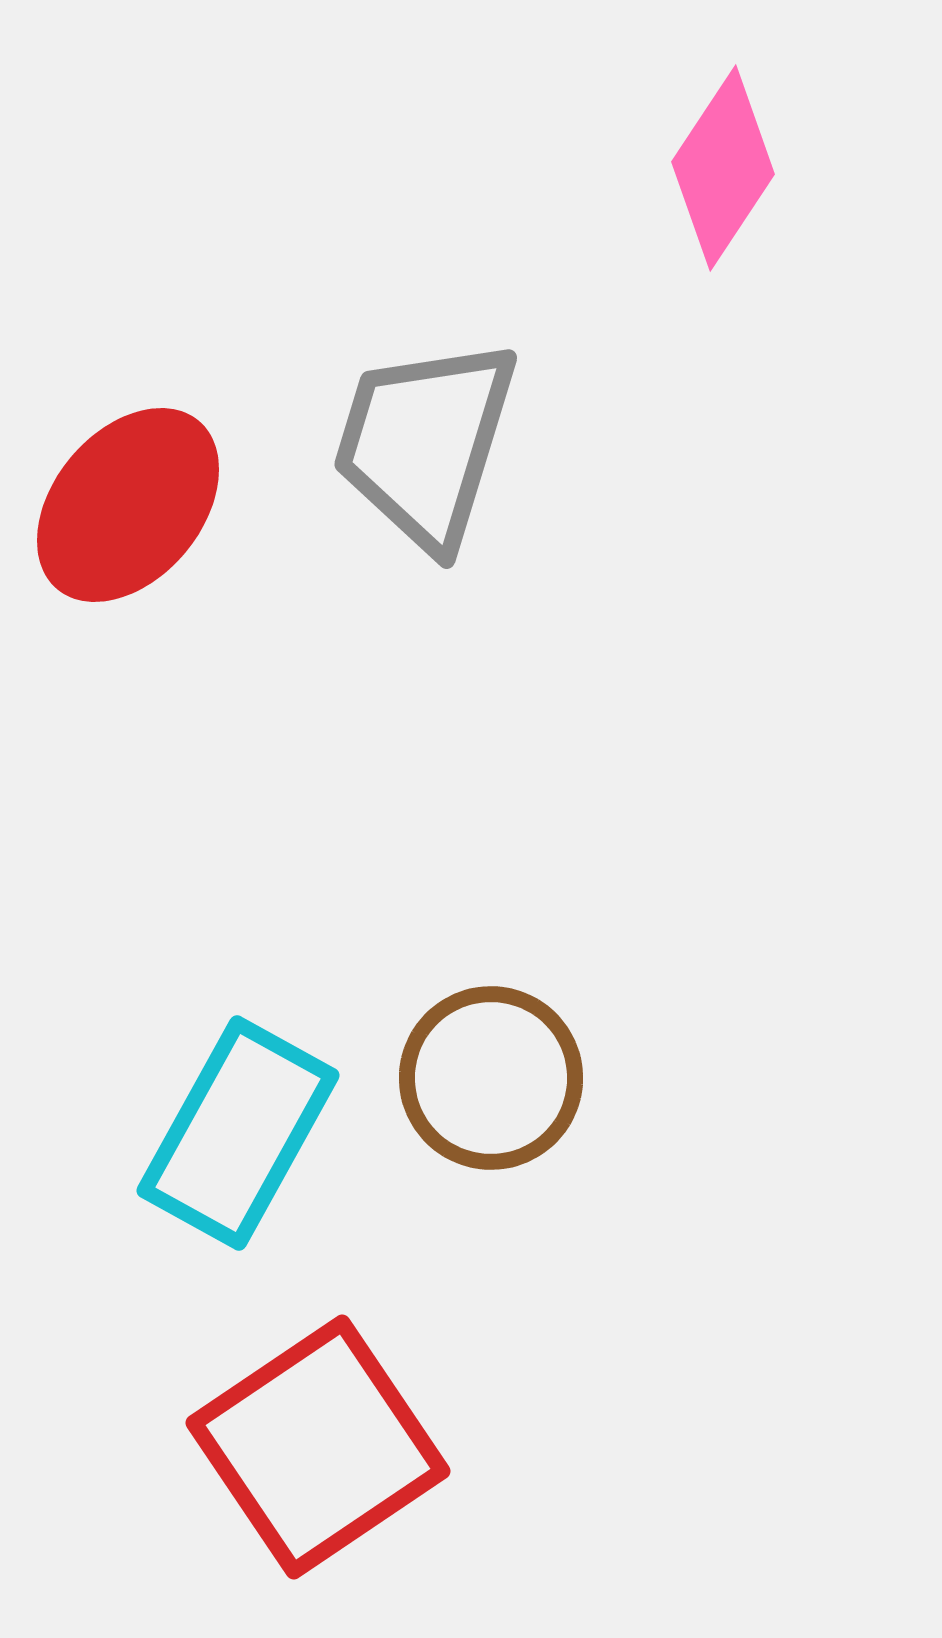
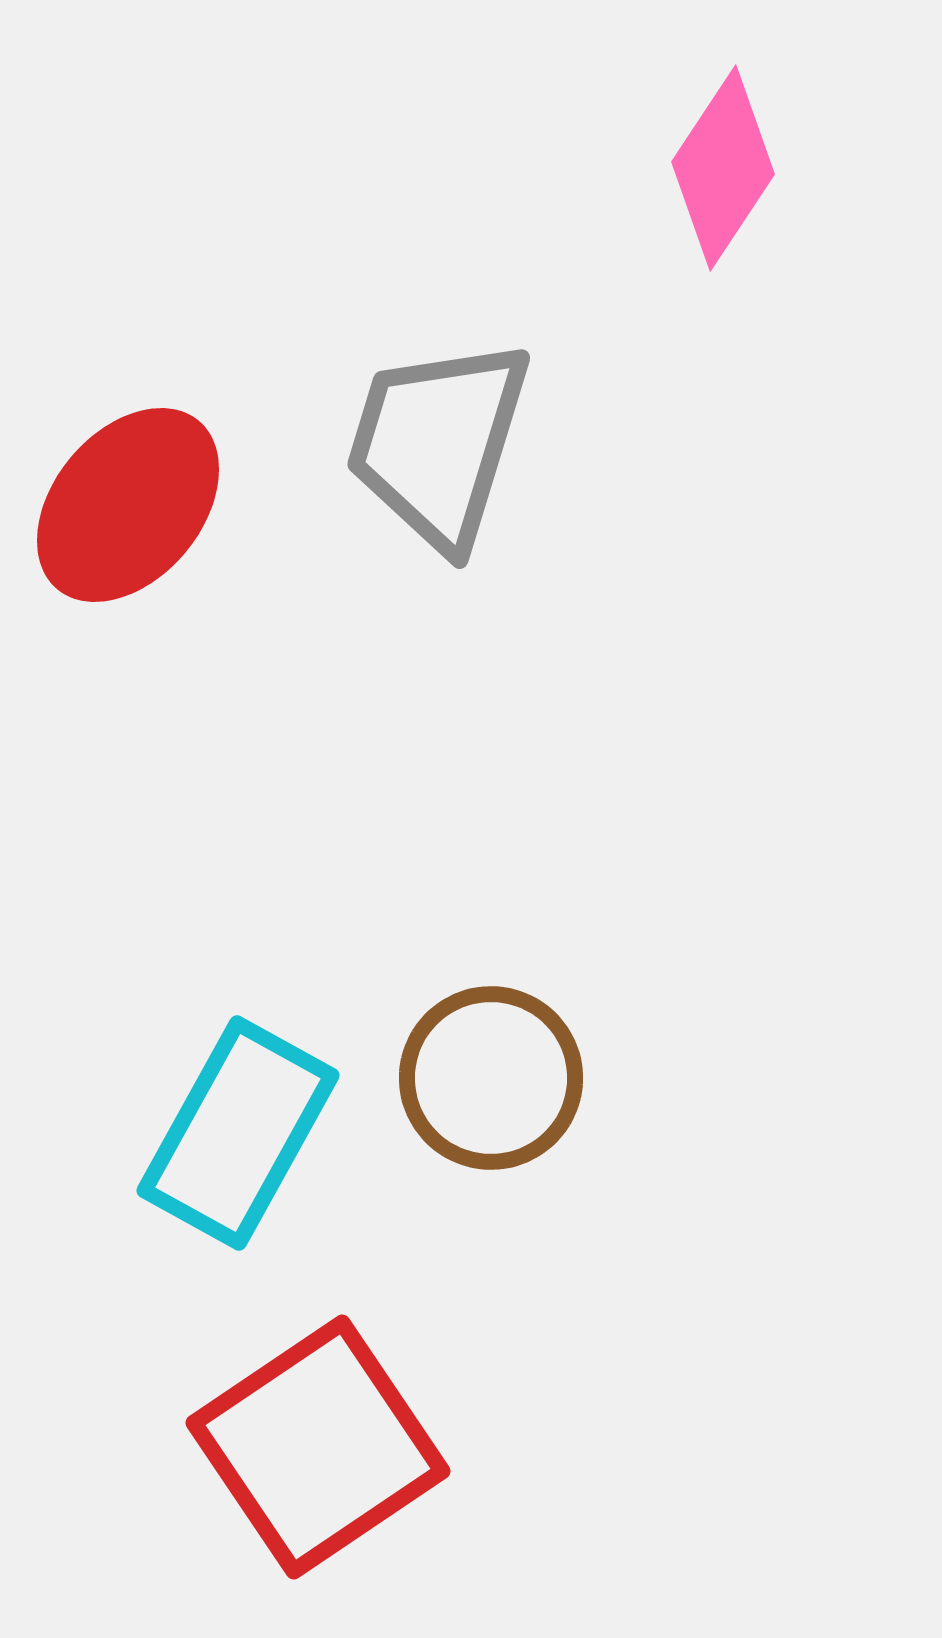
gray trapezoid: moved 13 px right
